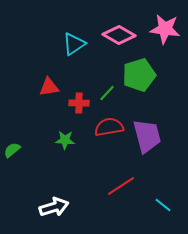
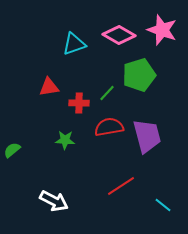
pink star: moved 3 px left, 1 px down; rotated 12 degrees clockwise
cyan triangle: rotated 15 degrees clockwise
white arrow: moved 6 px up; rotated 44 degrees clockwise
